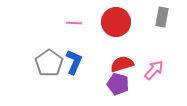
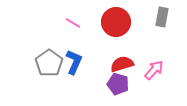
pink line: moved 1 px left; rotated 28 degrees clockwise
